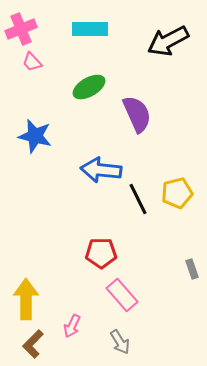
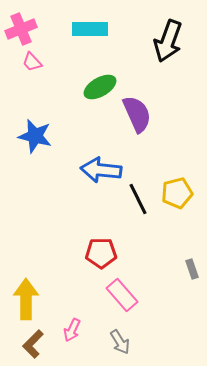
black arrow: rotated 42 degrees counterclockwise
green ellipse: moved 11 px right
pink arrow: moved 4 px down
